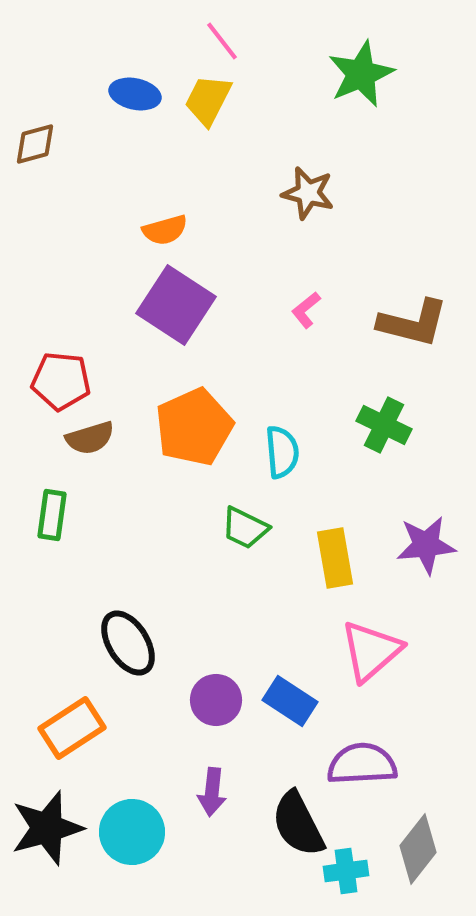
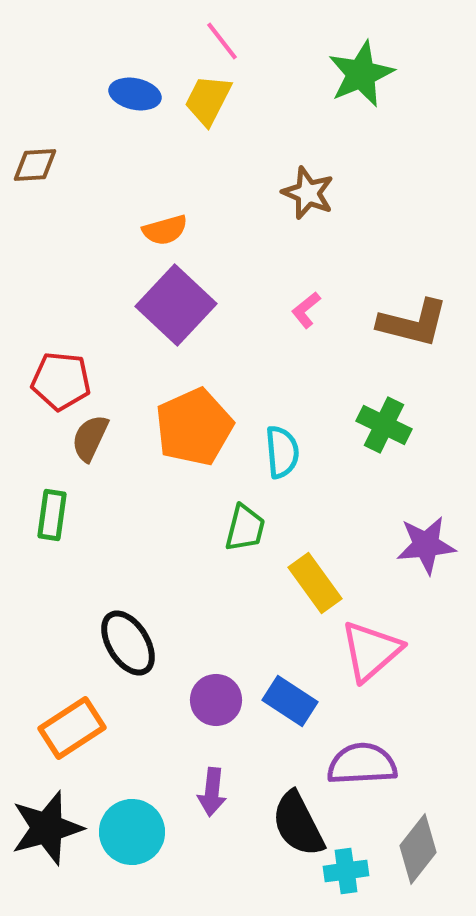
brown diamond: moved 21 px down; rotated 12 degrees clockwise
brown star: rotated 8 degrees clockwise
purple square: rotated 10 degrees clockwise
brown semicircle: rotated 132 degrees clockwise
green trapezoid: rotated 102 degrees counterclockwise
yellow rectangle: moved 20 px left, 25 px down; rotated 26 degrees counterclockwise
